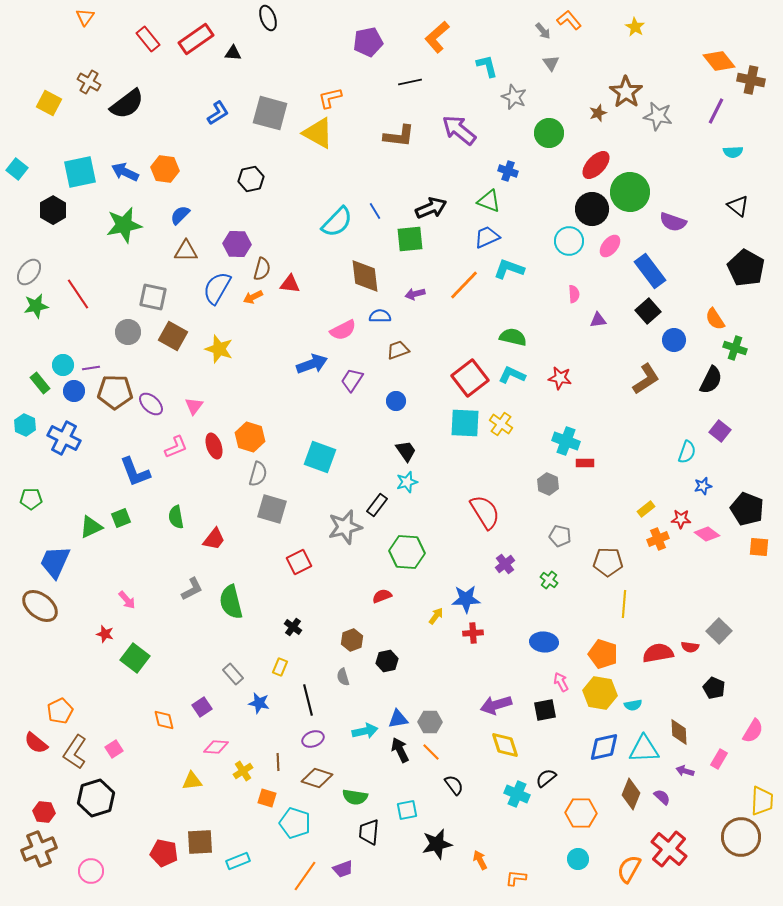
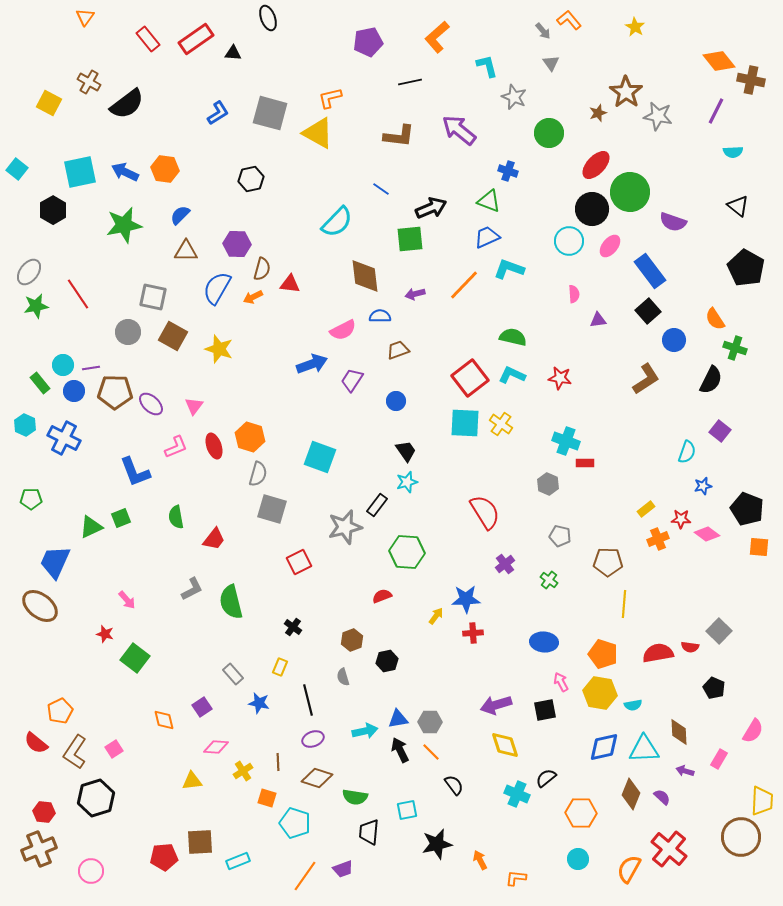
blue line at (375, 211): moved 6 px right, 22 px up; rotated 24 degrees counterclockwise
red pentagon at (164, 853): moved 4 px down; rotated 16 degrees counterclockwise
